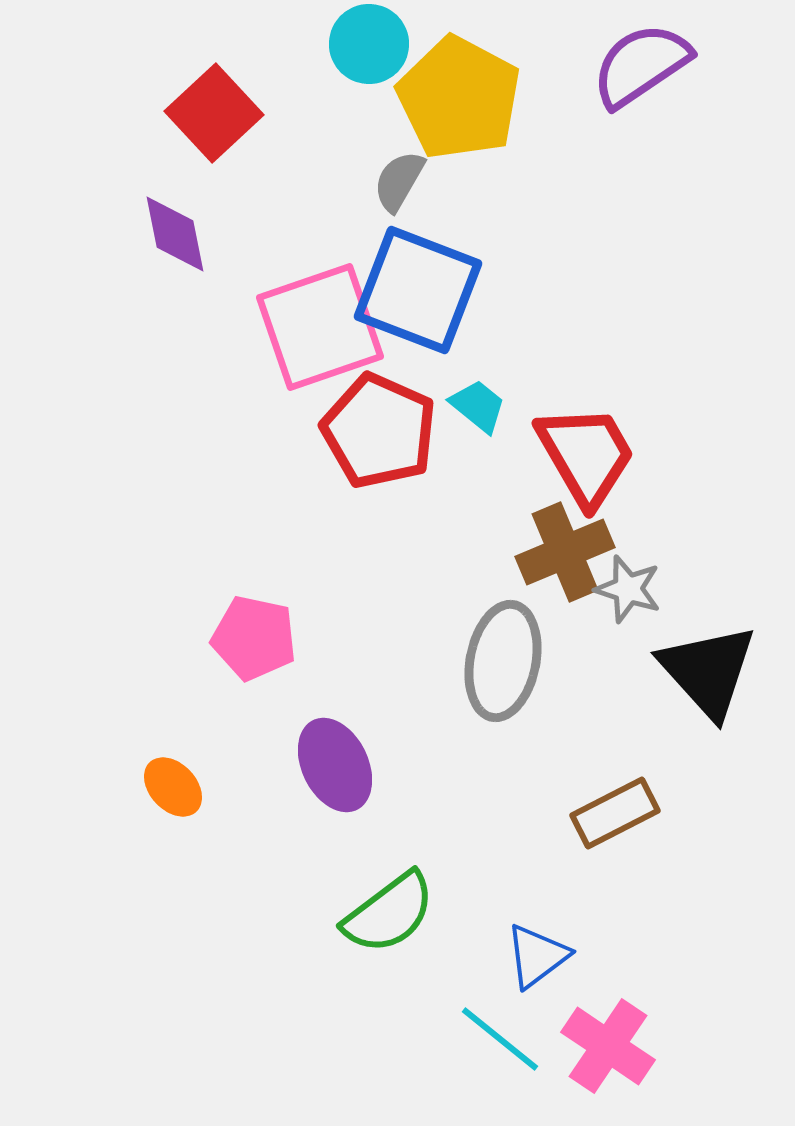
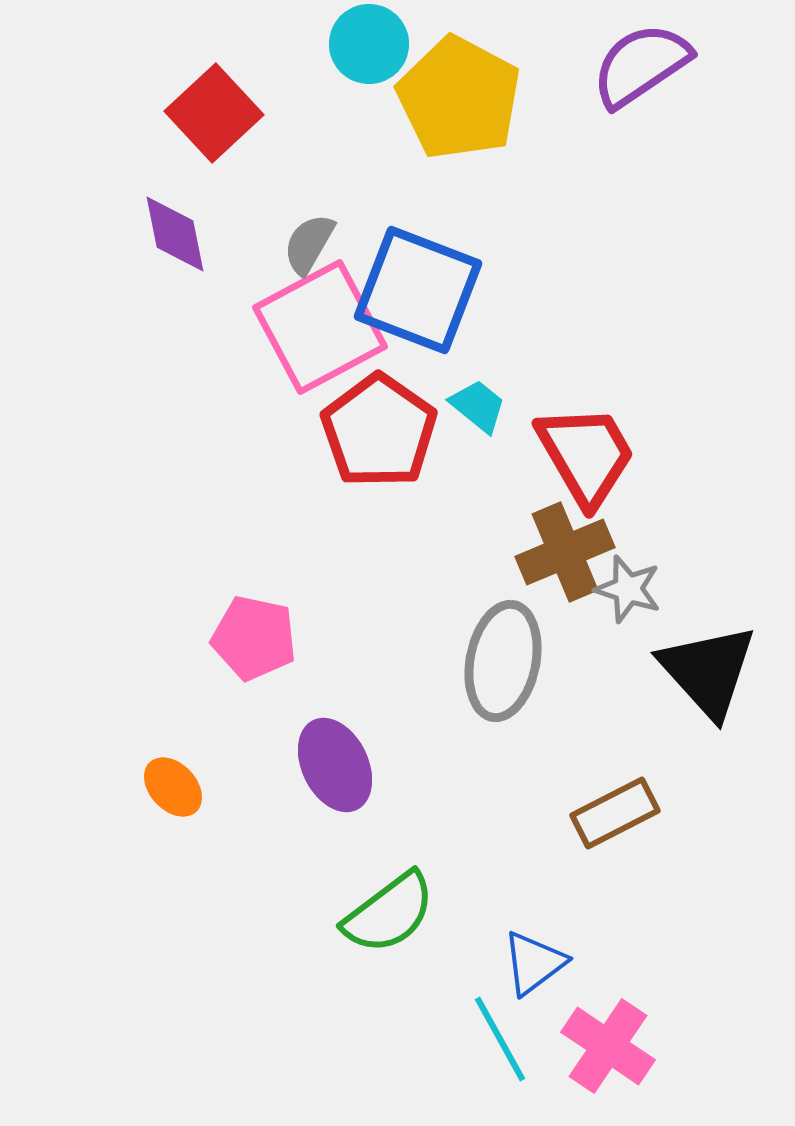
gray semicircle: moved 90 px left, 63 px down
pink square: rotated 9 degrees counterclockwise
red pentagon: rotated 11 degrees clockwise
blue triangle: moved 3 px left, 7 px down
cyan line: rotated 22 degrees clockwise
